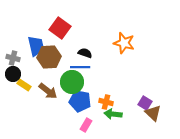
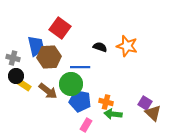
orange star: moved 3 px right, 3 px down
black semicircle: moved 15 px right, 6 px up
black circle: moved 3 px right, 2 px down
green circle: moved 1 px left, 2 px down
